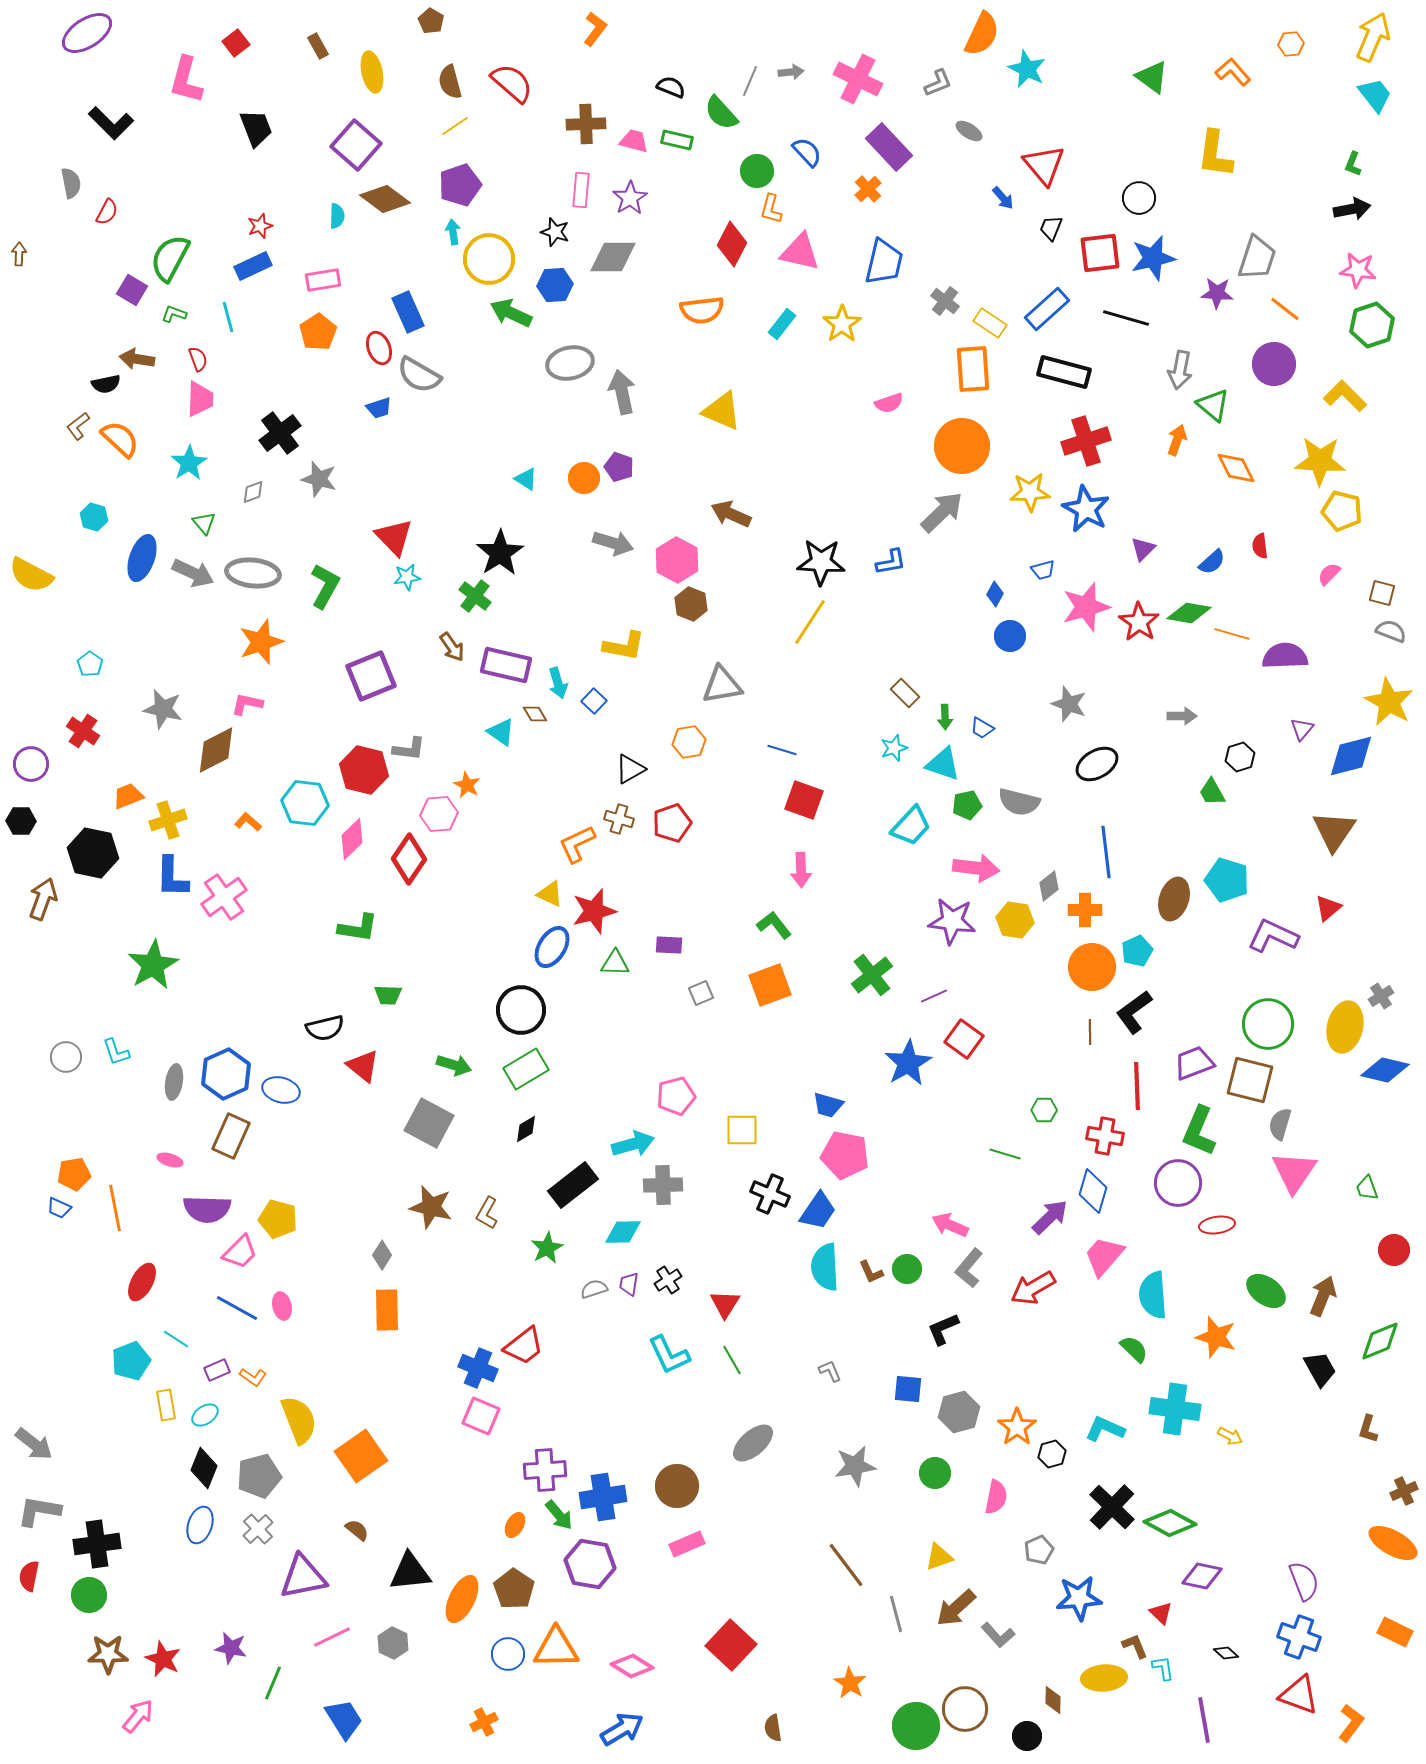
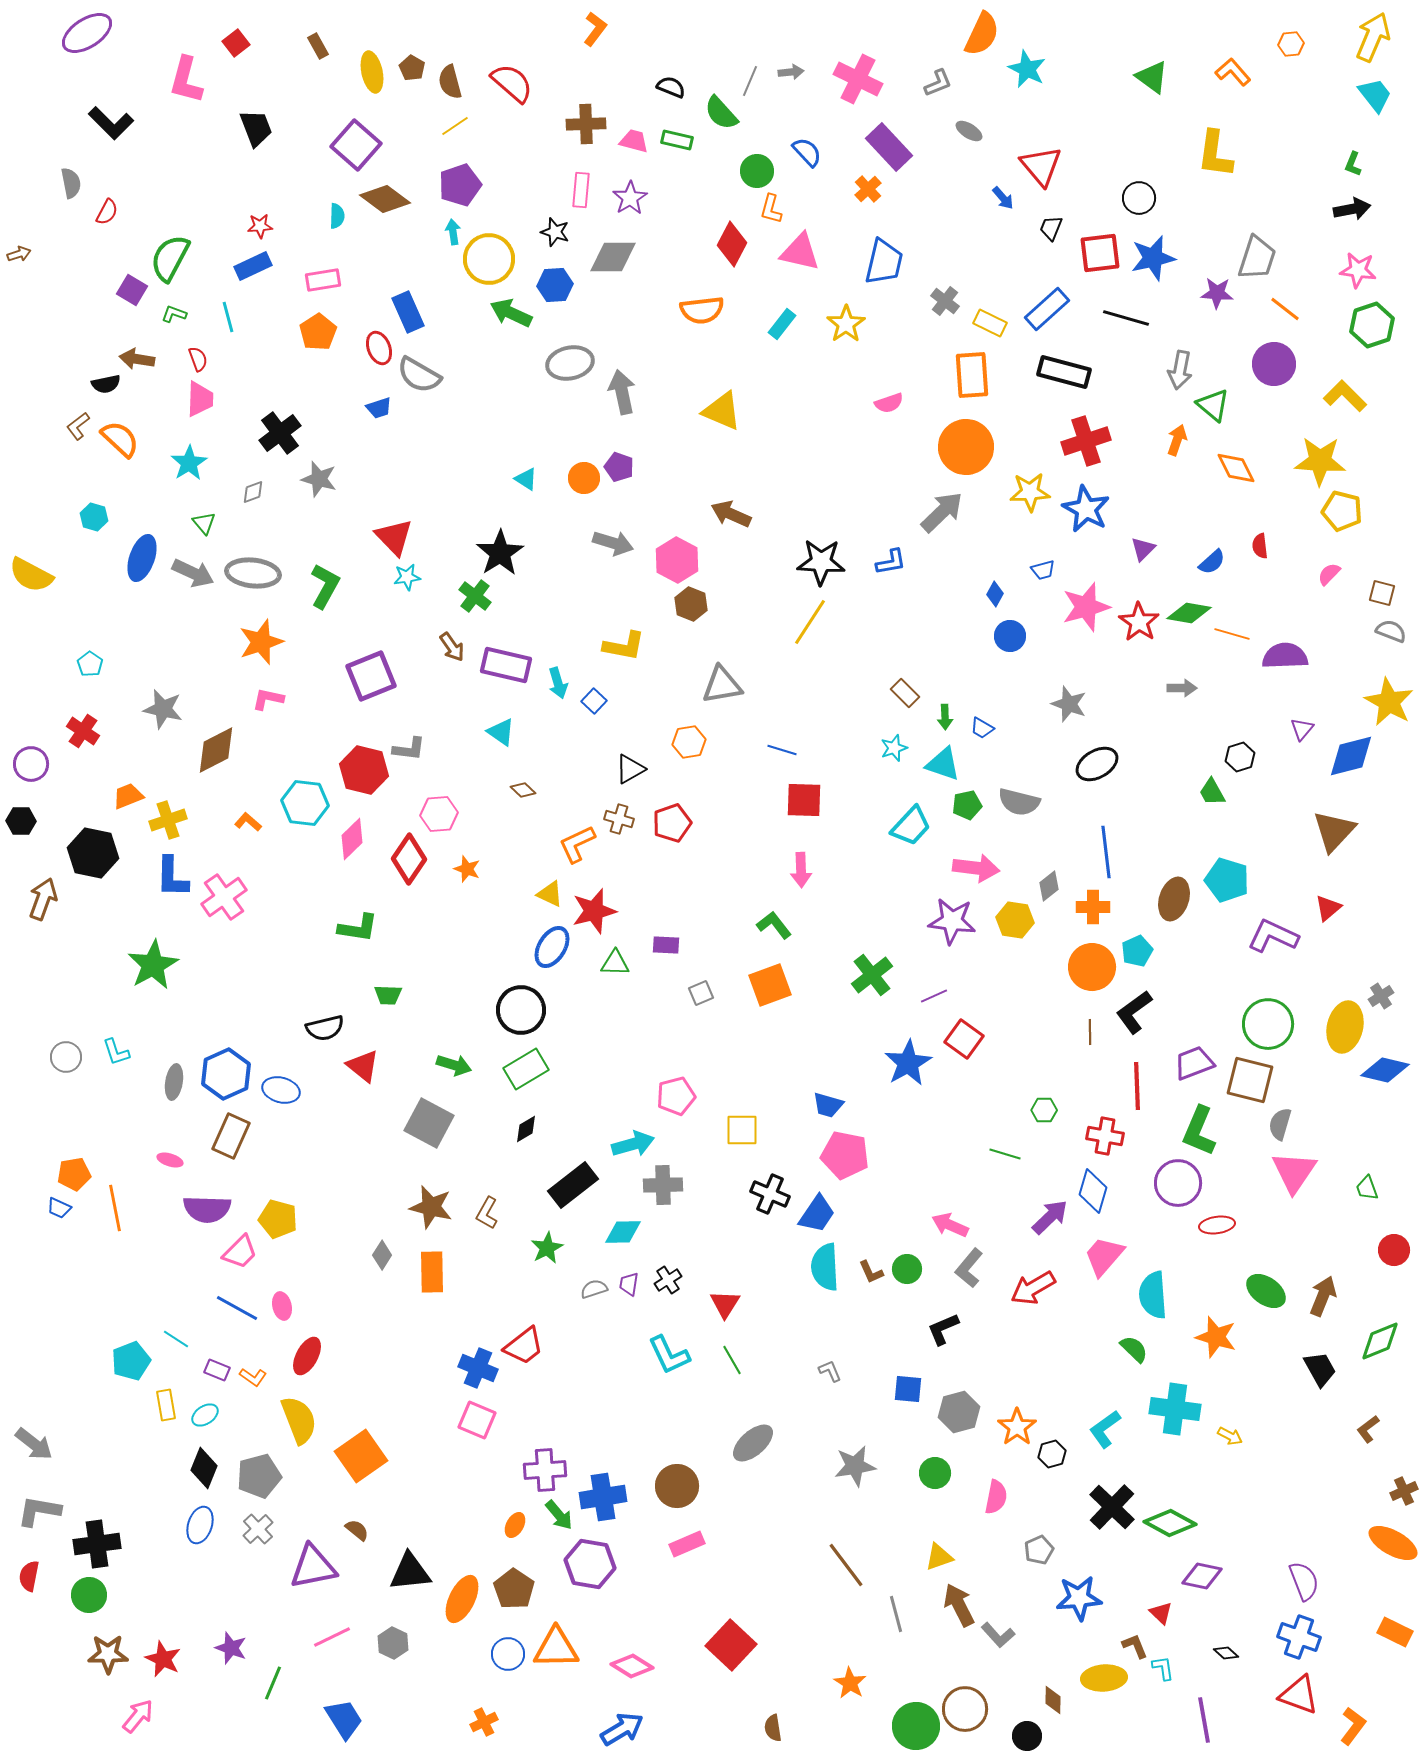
brown pentagon at (431, 21): moved 19 px left, 47 px down
red triangle at (1044, 165): moved 3 px left, 1 px down
red star at (260, 226): rotated 15 degrees clockwise
brown arrow at (19, 254): rotated 70 degrees clockwise
yellow rectangle at (990, 323): rotated 8 degrees counterclockwise
yellow star at (842, 324): moved 4 px right
orange rectangle at (973, 369): moved 1 px left, 6 px down
orange circle at (962, 446): moved 4 px right, 1 px down
pink L-shape at (247, 704): moved 21 px right, 5 px up
brown diamond at (535, 714): moved 12 px left, 76 px down; rotated 15 degrees counterclockwise
gray arrow at (1182, 716): moved 28 px up
orange star at (467, 785): moved 84 px down; rotated 8 degrees counterclockwise
red square at (804, 800): rotated 18 degrees counterclockwise
brown triangle at (1334, 831): rotated 9 degrees clockwise
orange cross at (1085, 910): moved 8 px right, 3 px up
purple rectangle at (669, 945): moved 3 px left
blue trapezoid at (818, 1211): moved 1 px left, 3 px down
red ellipse at (142, 1282): moved 165 px right, 74 px down
orange rectangle at (387, 1310): moved 45 px right, 38 px up
purple rectangle at (217, 1370): rotated 45 degrees clockwise
pink square at (481, 1416): moved 4 px left, 4 px down
cyan L-shape at (1105, 1429): rotated 60 degrees counterclockwise
brown L-shape at (1368, 1429): rotated 36 degrees clockwise
purple triangle at (303, 1577): moved 10 px right, 10 px up
brown arrow at (956, 1608): moved 3 px right, 3 px up; rotated 105 degrees clockwise
purple star at (231, 1648): rotated 8 degrees clockwise
orange L-shape at (1351, 1723): moved 2 px right, 3 px down
